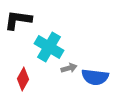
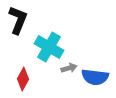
black L-shape: rotated 104 degrees clockwise
